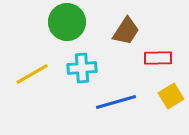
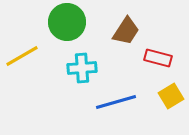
red rectangle: rotated 16 degrees clockwise
yellow line: moved 10 px left, 18 px up
